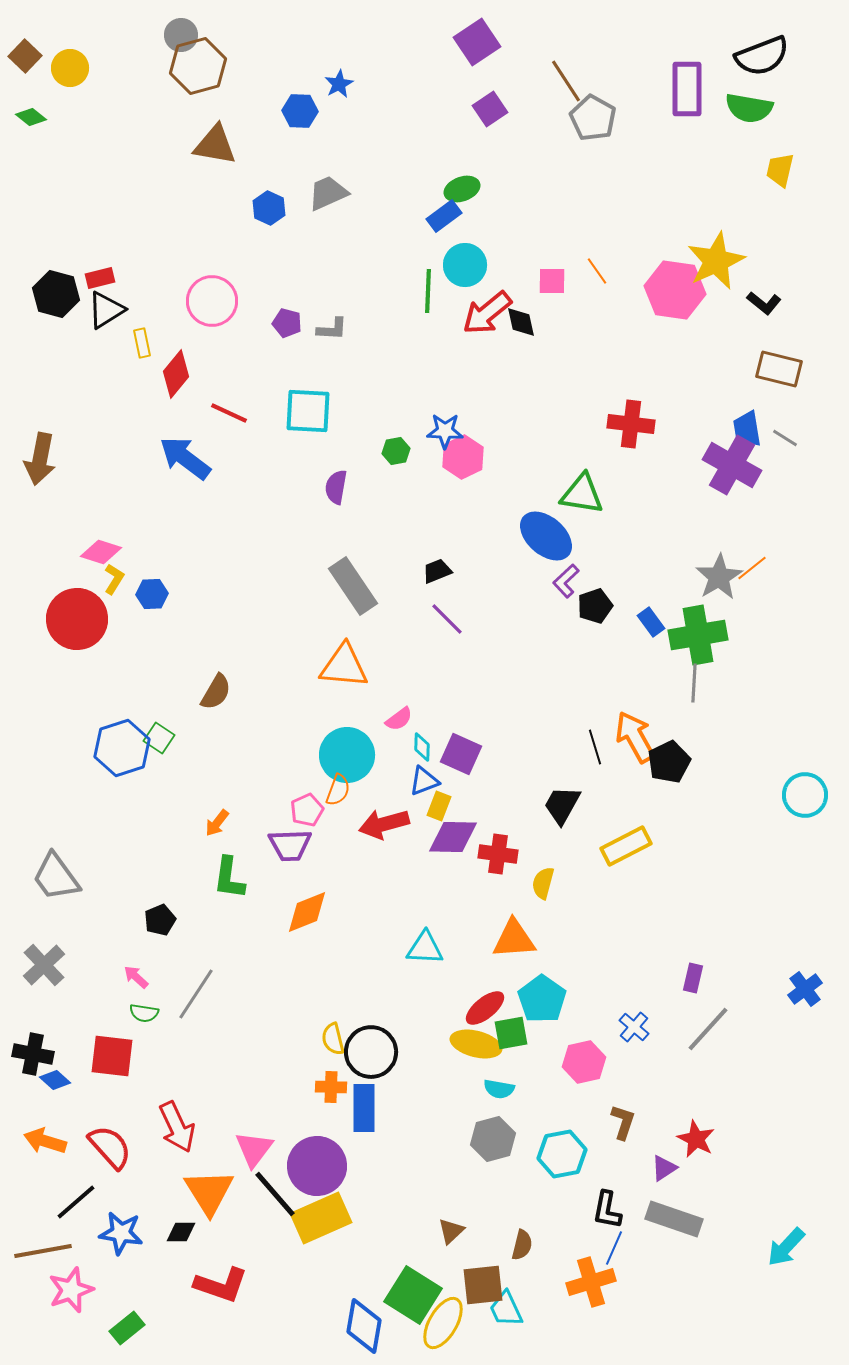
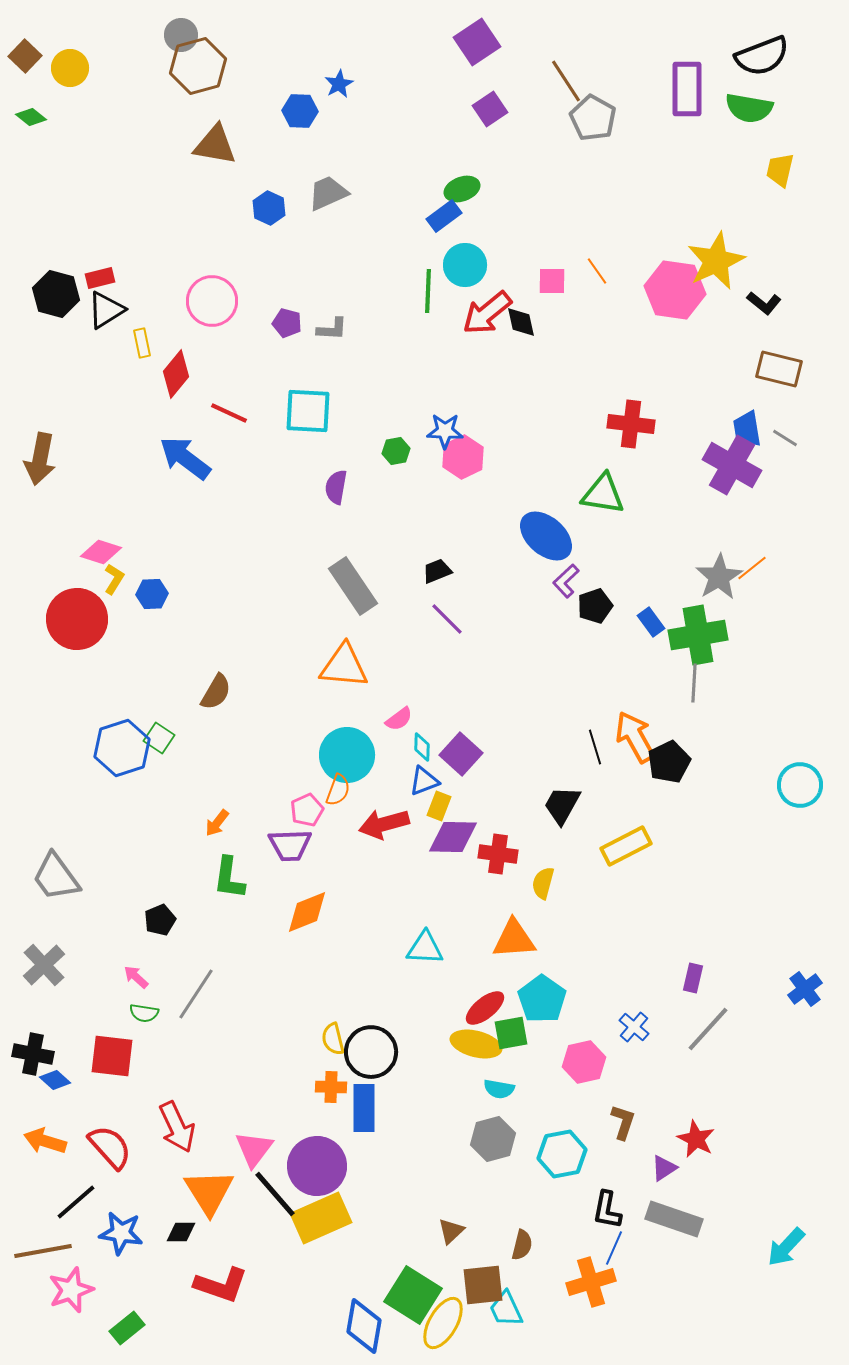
green triangle at (582, 494): moved 21 px right
purple square at (461, 754): rotated 18 degrees clockwise
cyan circle at (805, 795): moved 5 px left, 10 px up
